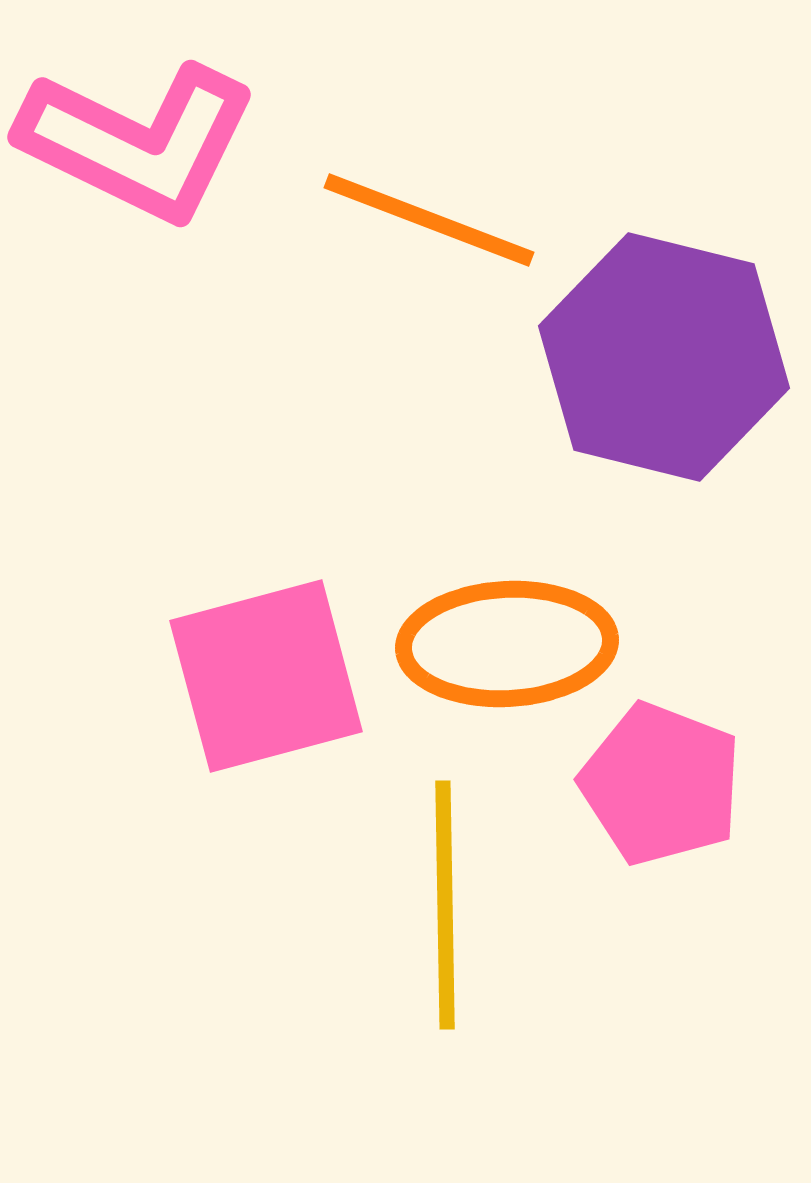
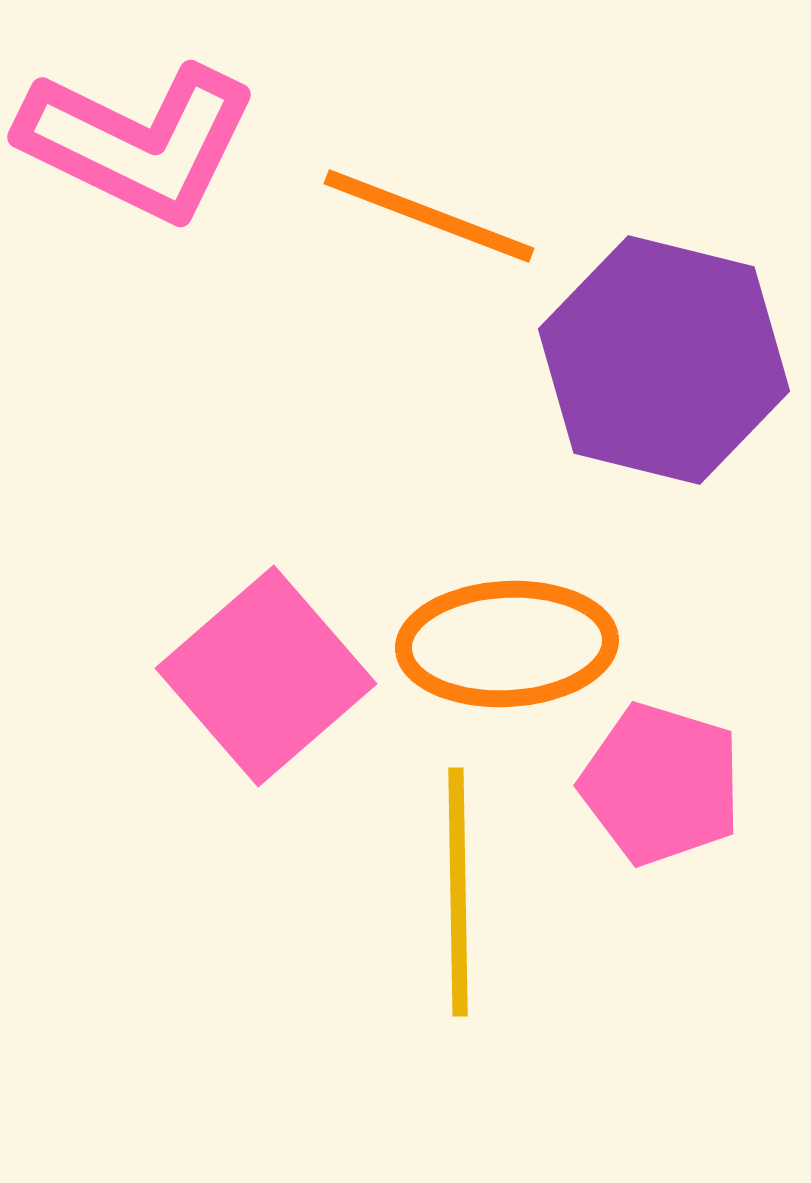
orange line: moved 4 px up
purple hexagon: moved 3 px down
pink square: rotated 26 degrees counterclockwise
pink pentagon: rotated 4 degrees counterclockwise
yellow line: moved 13 px right, 13 px up
